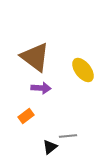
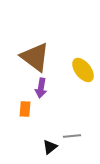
purple arrow: rotated 96 degrees clockwise
orange rectangle: moved 1 px left, 7 px up; rotated 49 degrees counterclockwise
gray line: moved 4 px right
